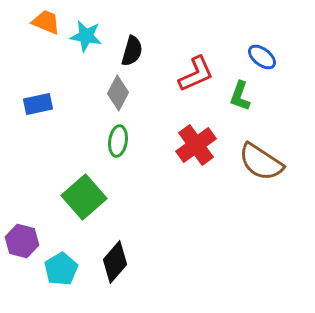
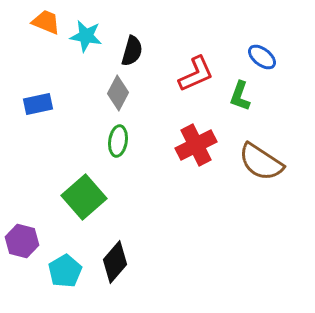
red cross: rotated 9 degrees clockwise
cyan pentagon: moved 4 px right, 2 px down
